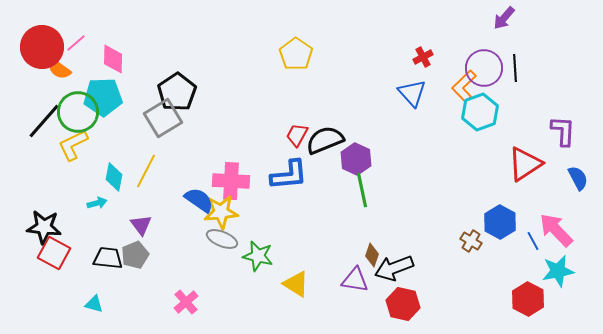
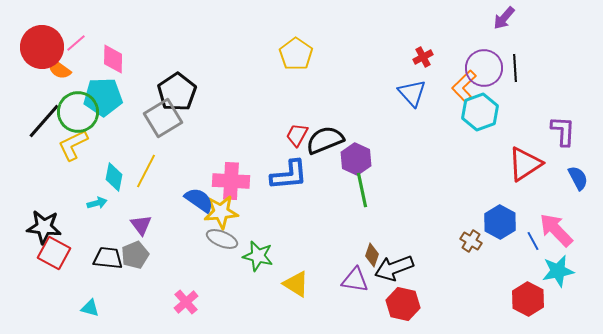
cyan triangle at (94, 304): moved 4 px left, 4 px down
